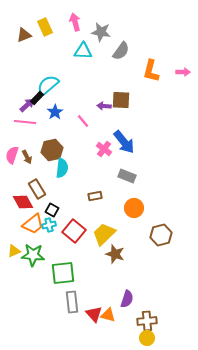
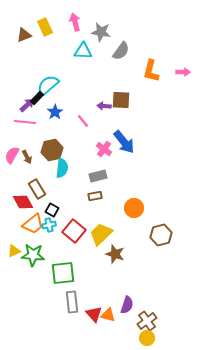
pink semicircle at (12, 155): rotated 12 degrees clockwise
gray rectangle at (127, 176): moved 29 px left; rotated 36 degrees counterclockwise
yellow trapezoid at (104, 234): moved 3 px left
purple semicircle at (127, 299): moved 6 px down
brown cross at (147, 321): rotated 30 degrees counterclockwise
